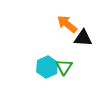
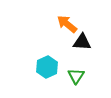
black triangle: moved 1 px left, 4 px down
green triangle: moved 12 px right, 9 px down
